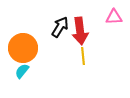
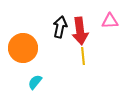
pink triangle: moved 4 px left, 4 px down
black arrow: rotated 20 degrees counterclockwise
cyan semicircle: moved 13 px right, 11 px down
